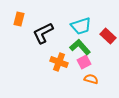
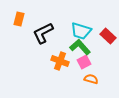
cyan trapezoid: moved 5 px down; rotated 35 degrees clockwise
orange cross: moved 1 px right, 1 px up
